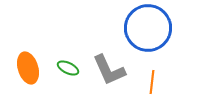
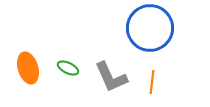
blue circle: moved 2 px right
gray L-shape: moved 2 px right, 7 px down
